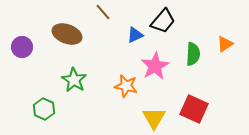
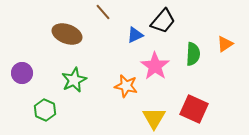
purple circle: moved 26 px down
pink star: rotated 8 degrees counterclockwise
green star: rotated 15 degrees clockwise
green hexagon: moved 1 px right, 1 px down
